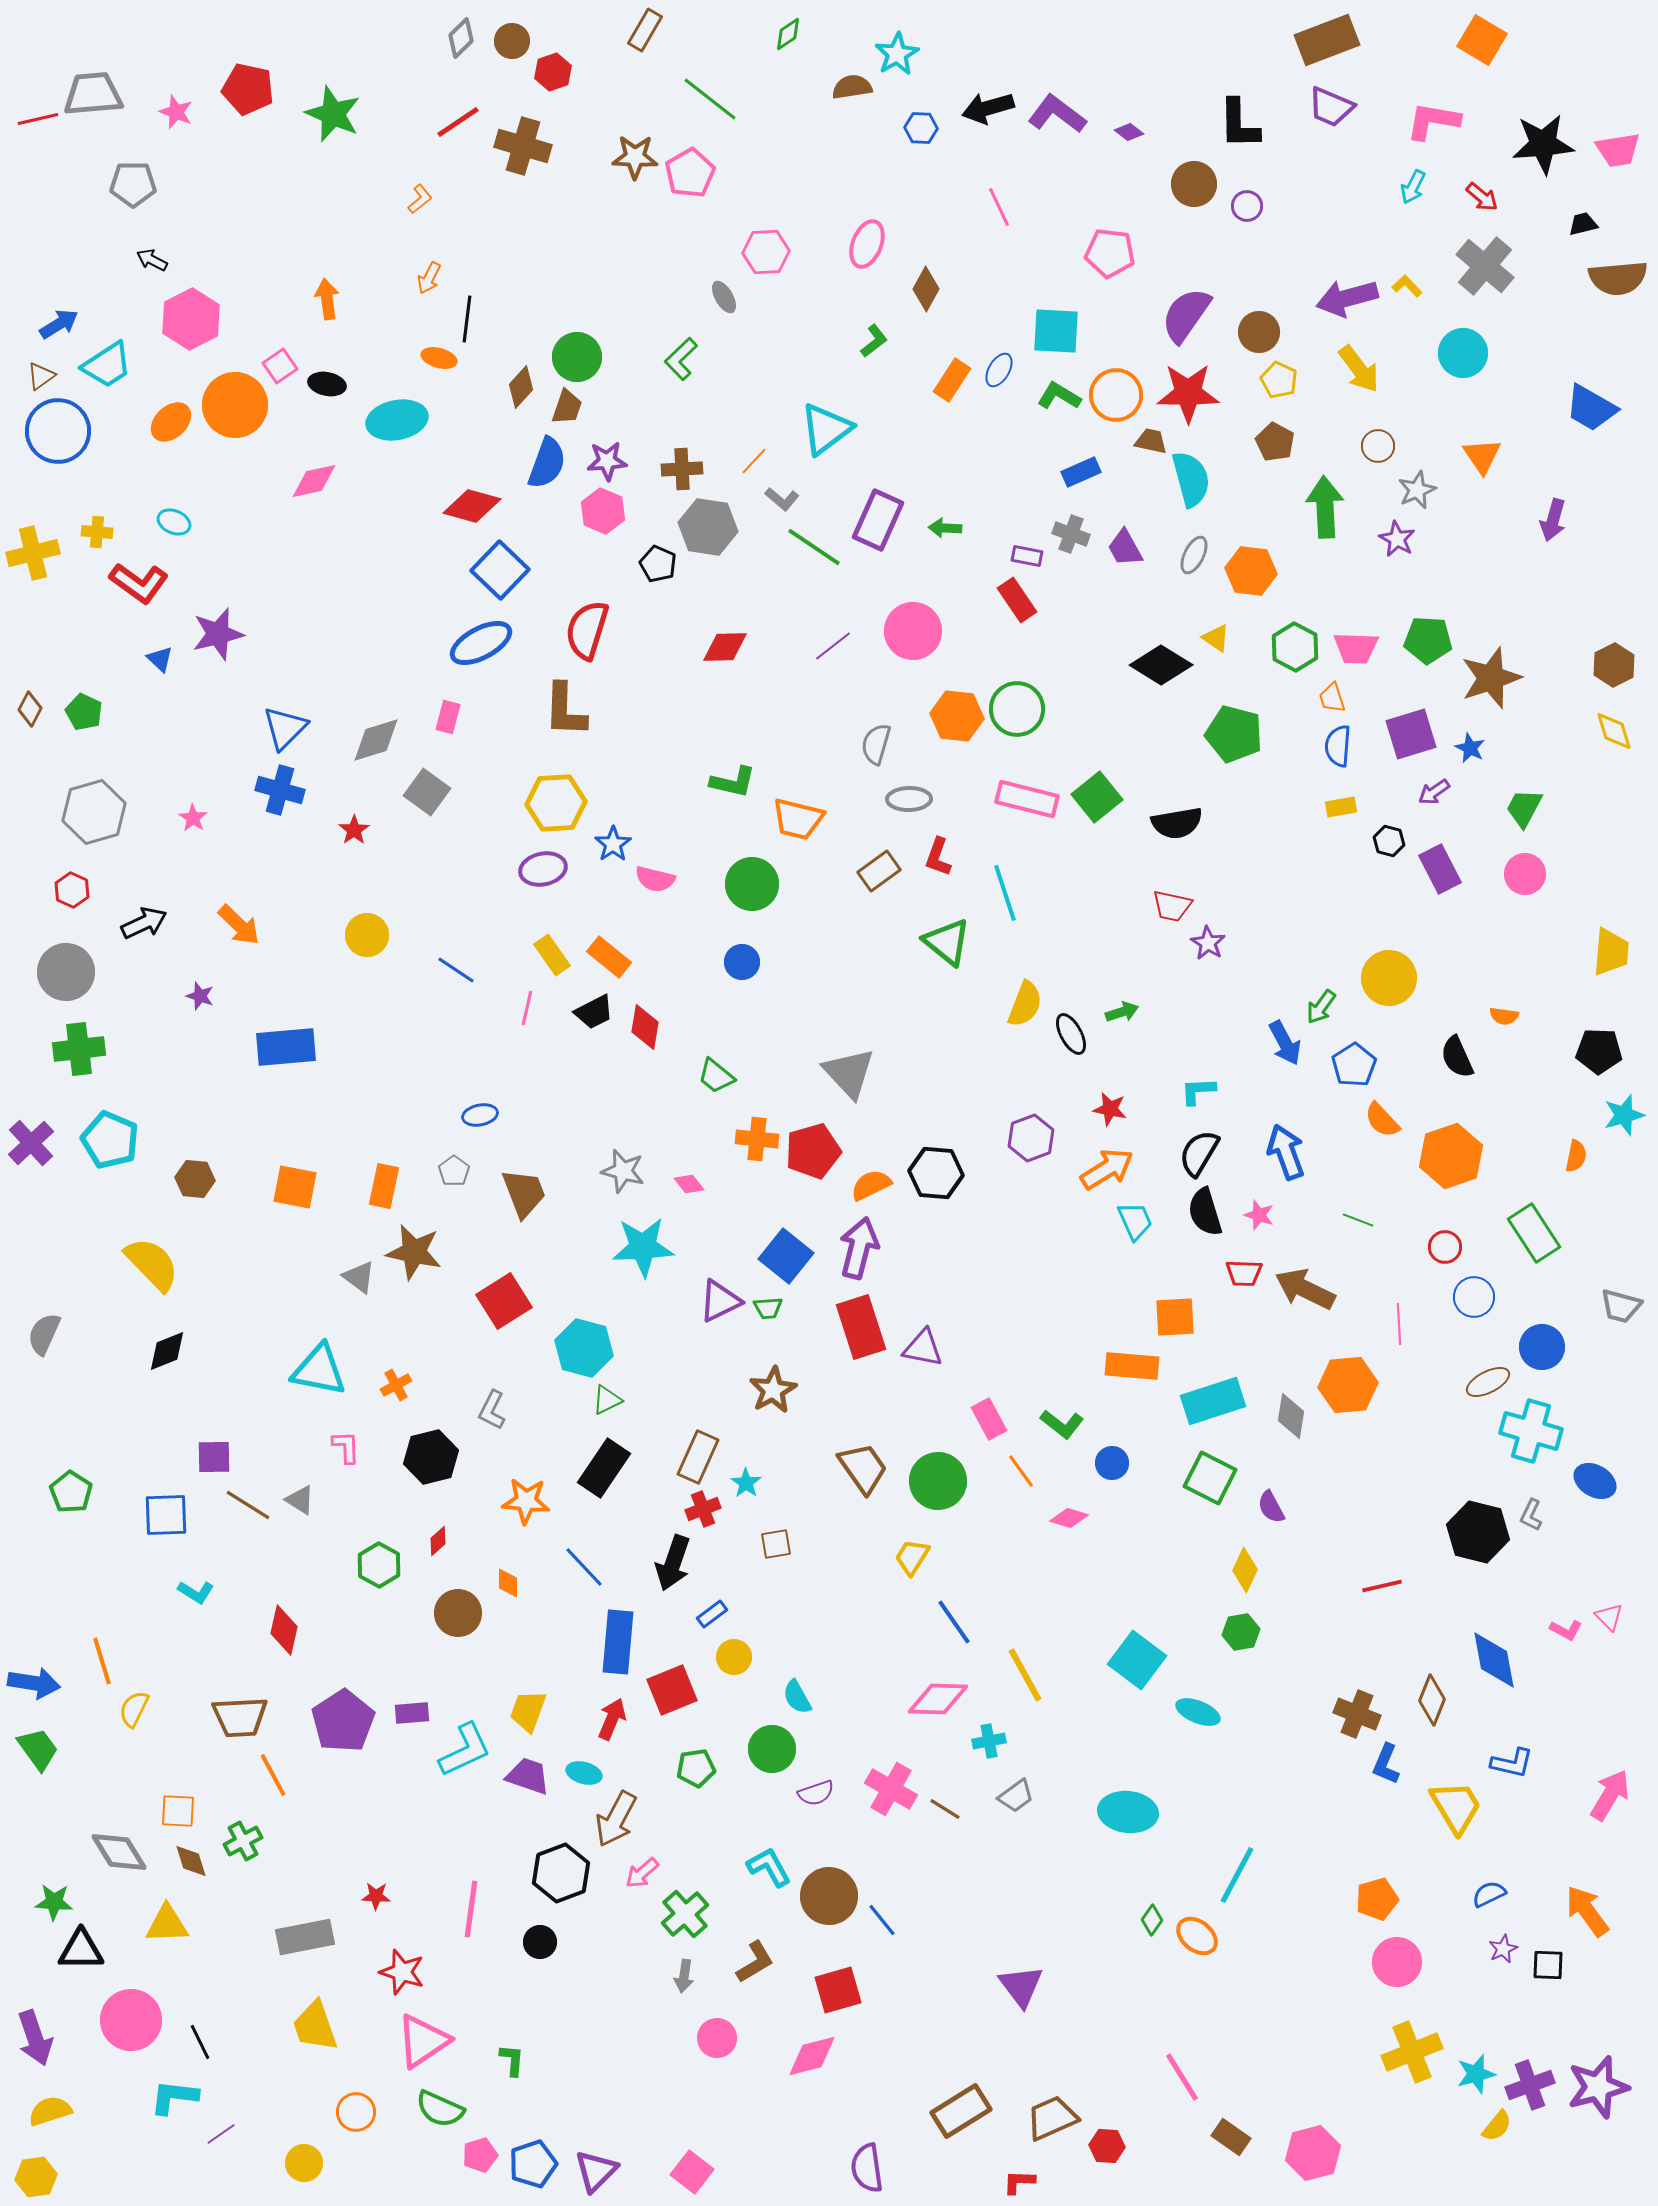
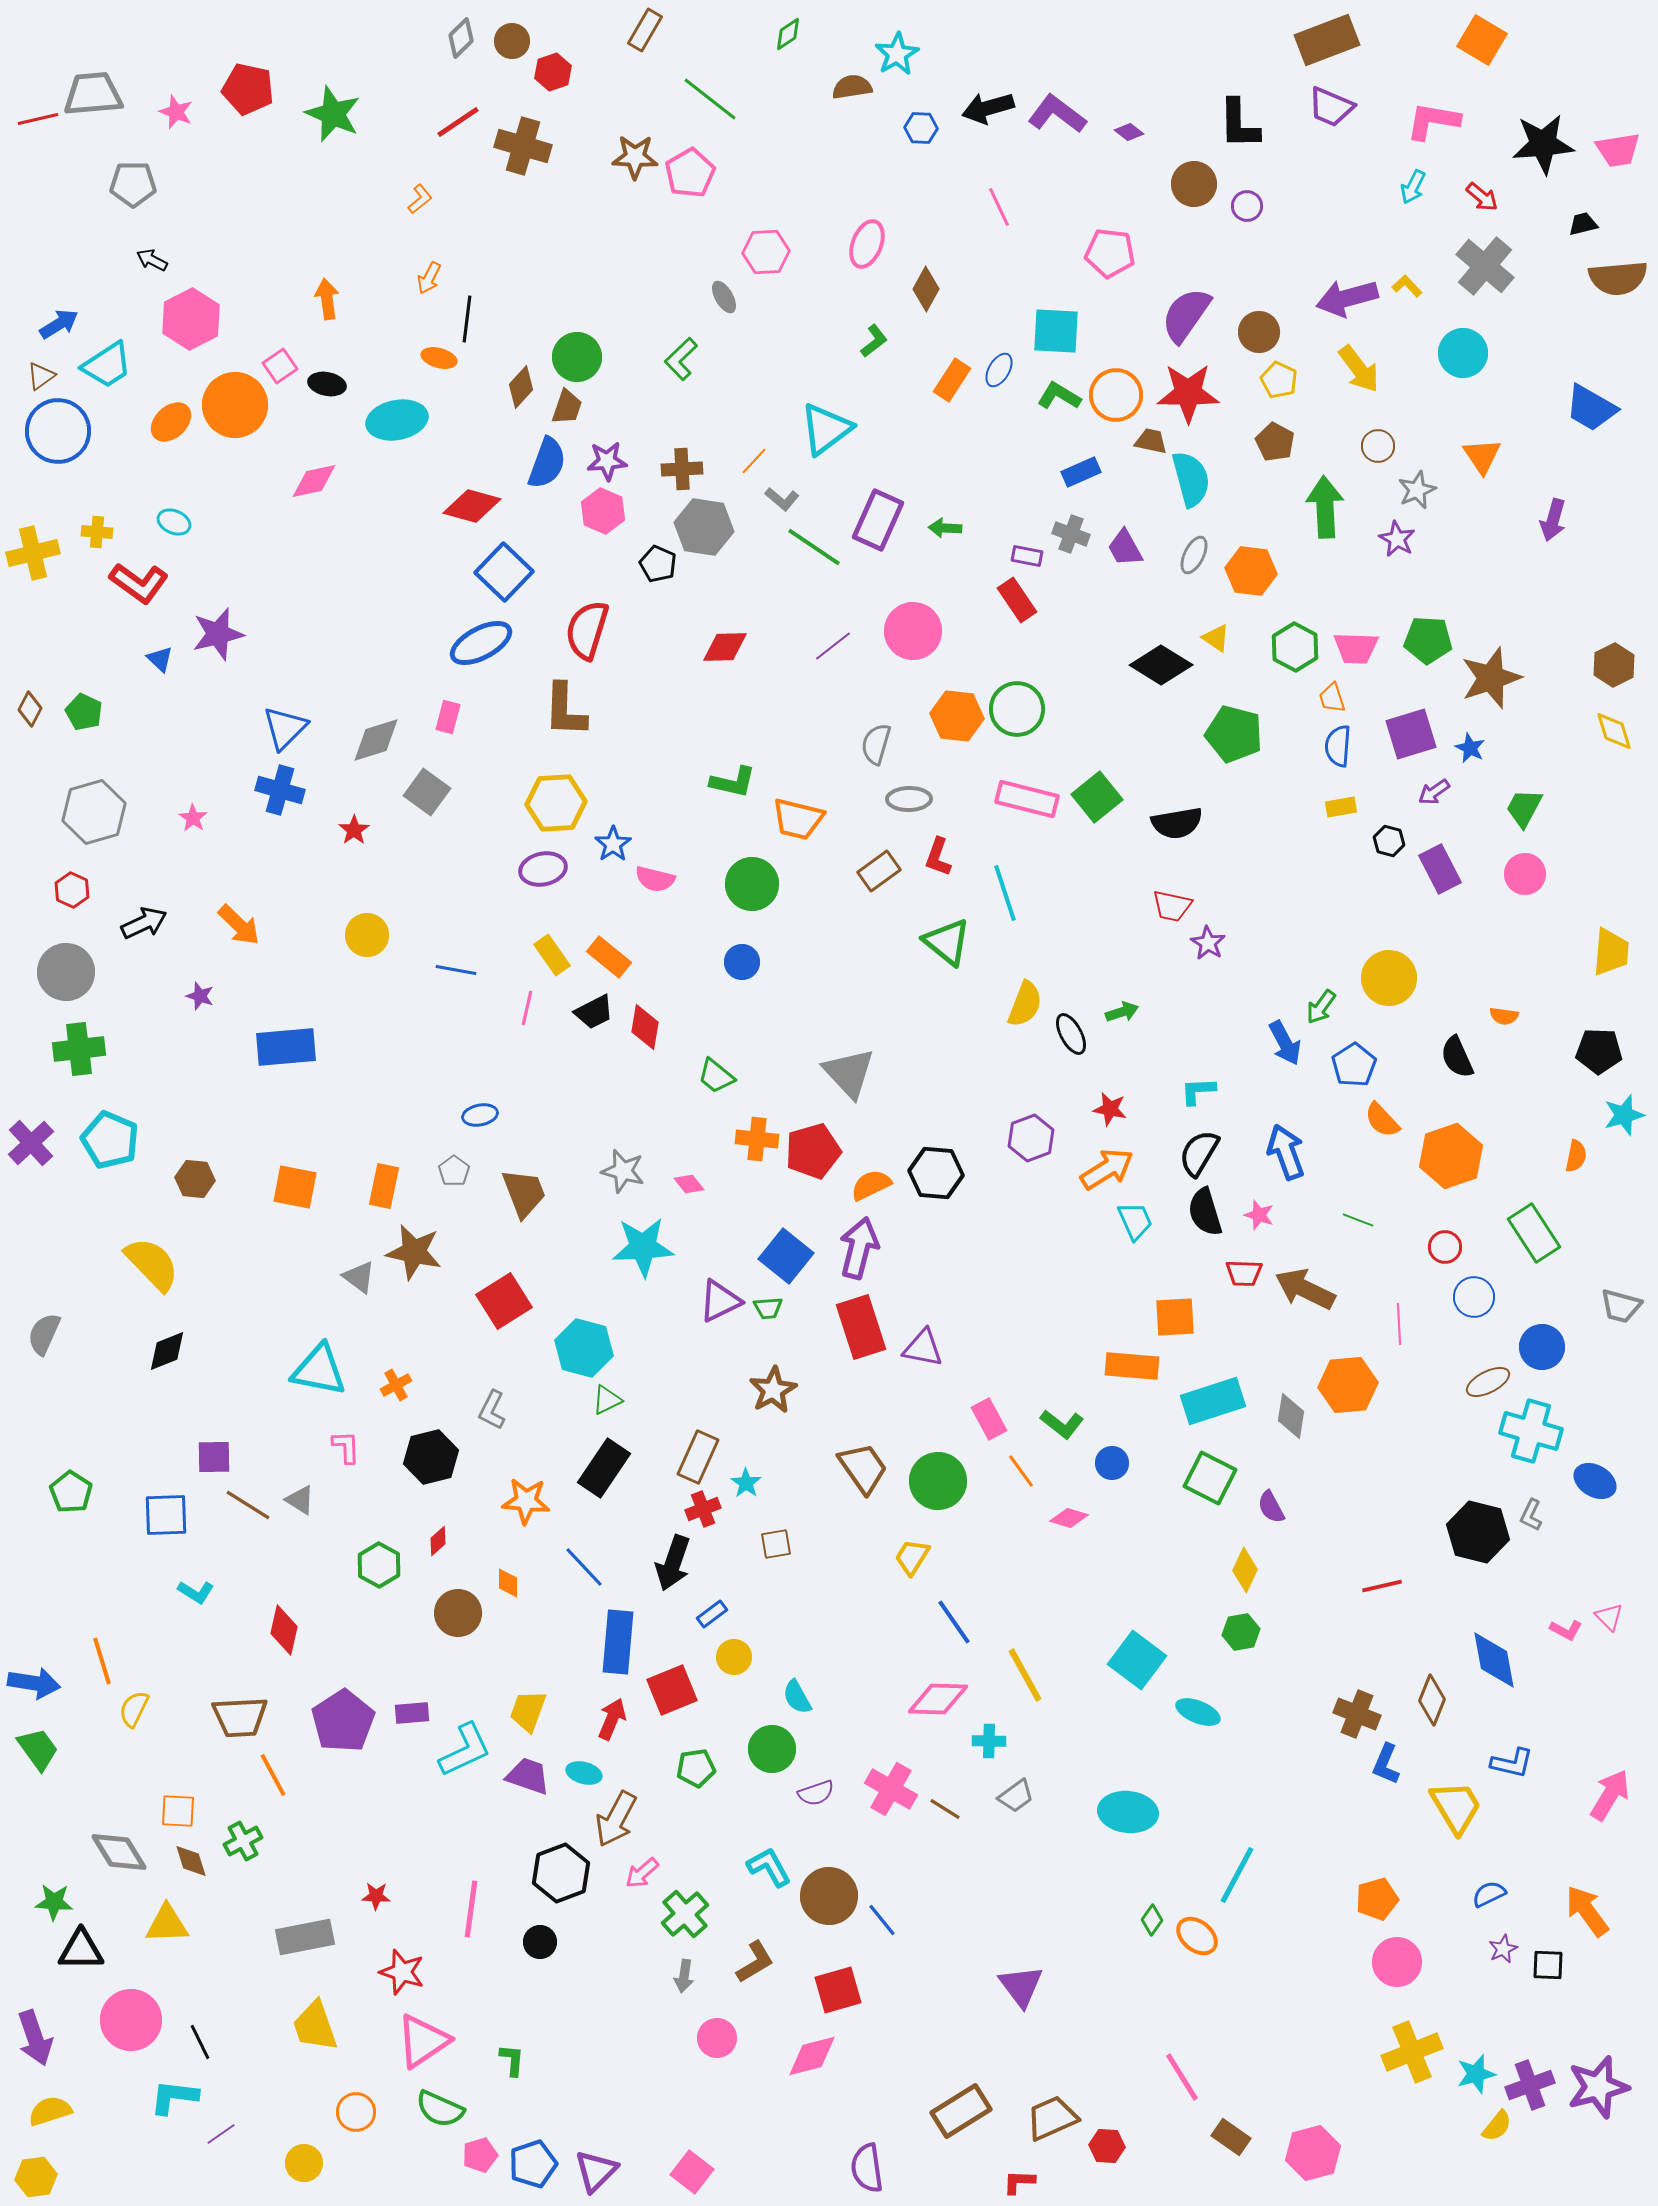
gray hexagon at (708, 527): moved 4 px left
blue square at (500, 570): moved 4 px right, 2 px down
blue line at (456, 970): rotated 24 degrees counterclockwise
cyan cross at (989, 1741): rotated 12 degrees clockwise
